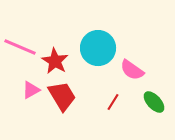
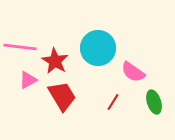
pink line: rotated 16 degrees counterclockwise
pink semicircle: moved 1 px right, 2 px down
pink triangle: moved 3 px left, 10 px up
green ellipse: rotated 25 degrees clockwise
